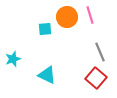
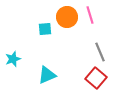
cyan triangle: rotated 48 degrees counterclockwise
